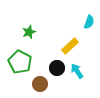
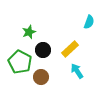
yellow rectangle: moved 3 px down
black circle: moved 14 px left, 18 px up
brown circle: moved 1 px right, 7 px up
